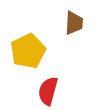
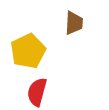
red semicircle: moved 11 px left, 1 px down
